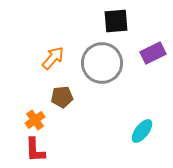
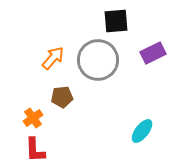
gray circle: moved 4 px left, 3 px up
orange cross: moved 2 px left, 2 px up
